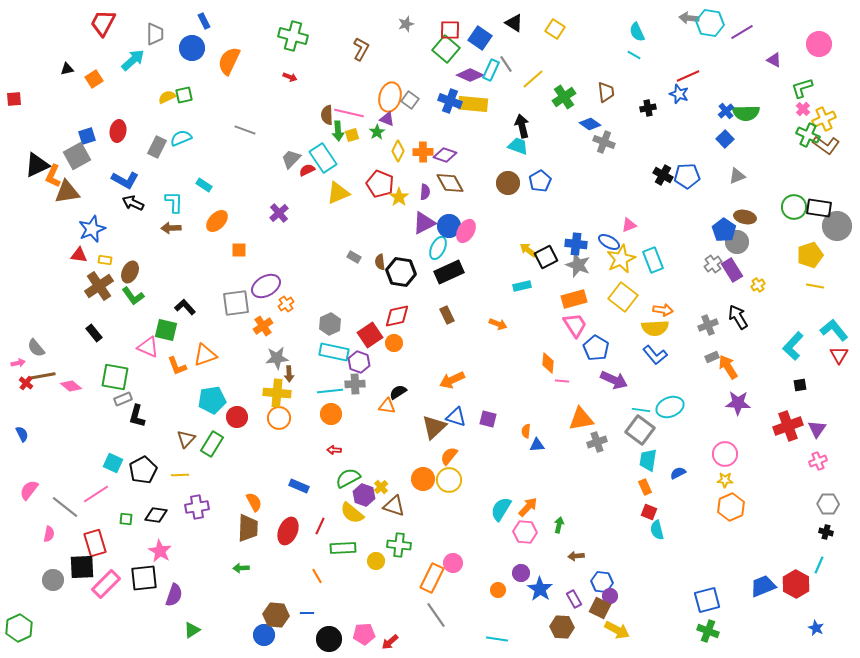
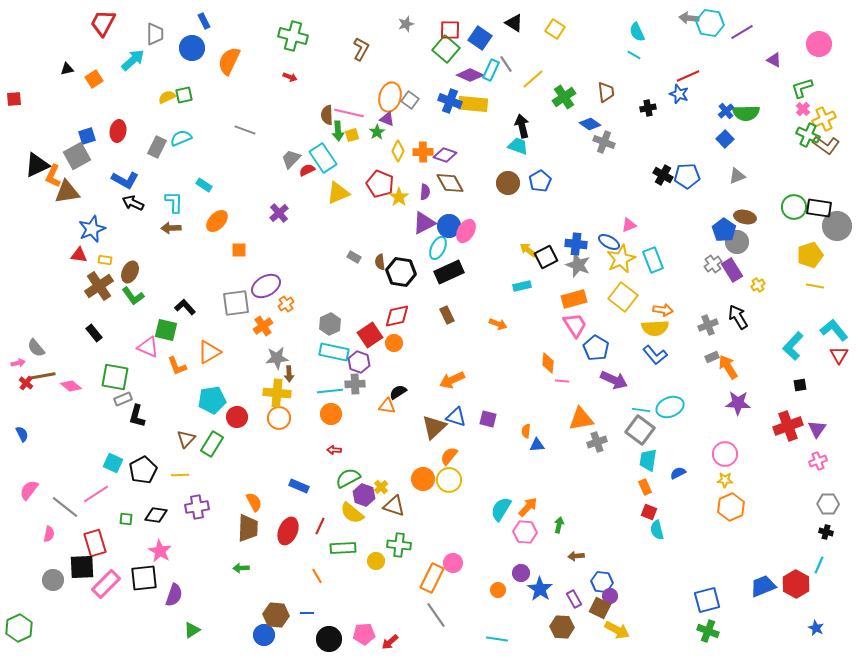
orange triangle at (205, 355): moved 4 px right, 3 px up; rotated 10 degrees counterclockwise
